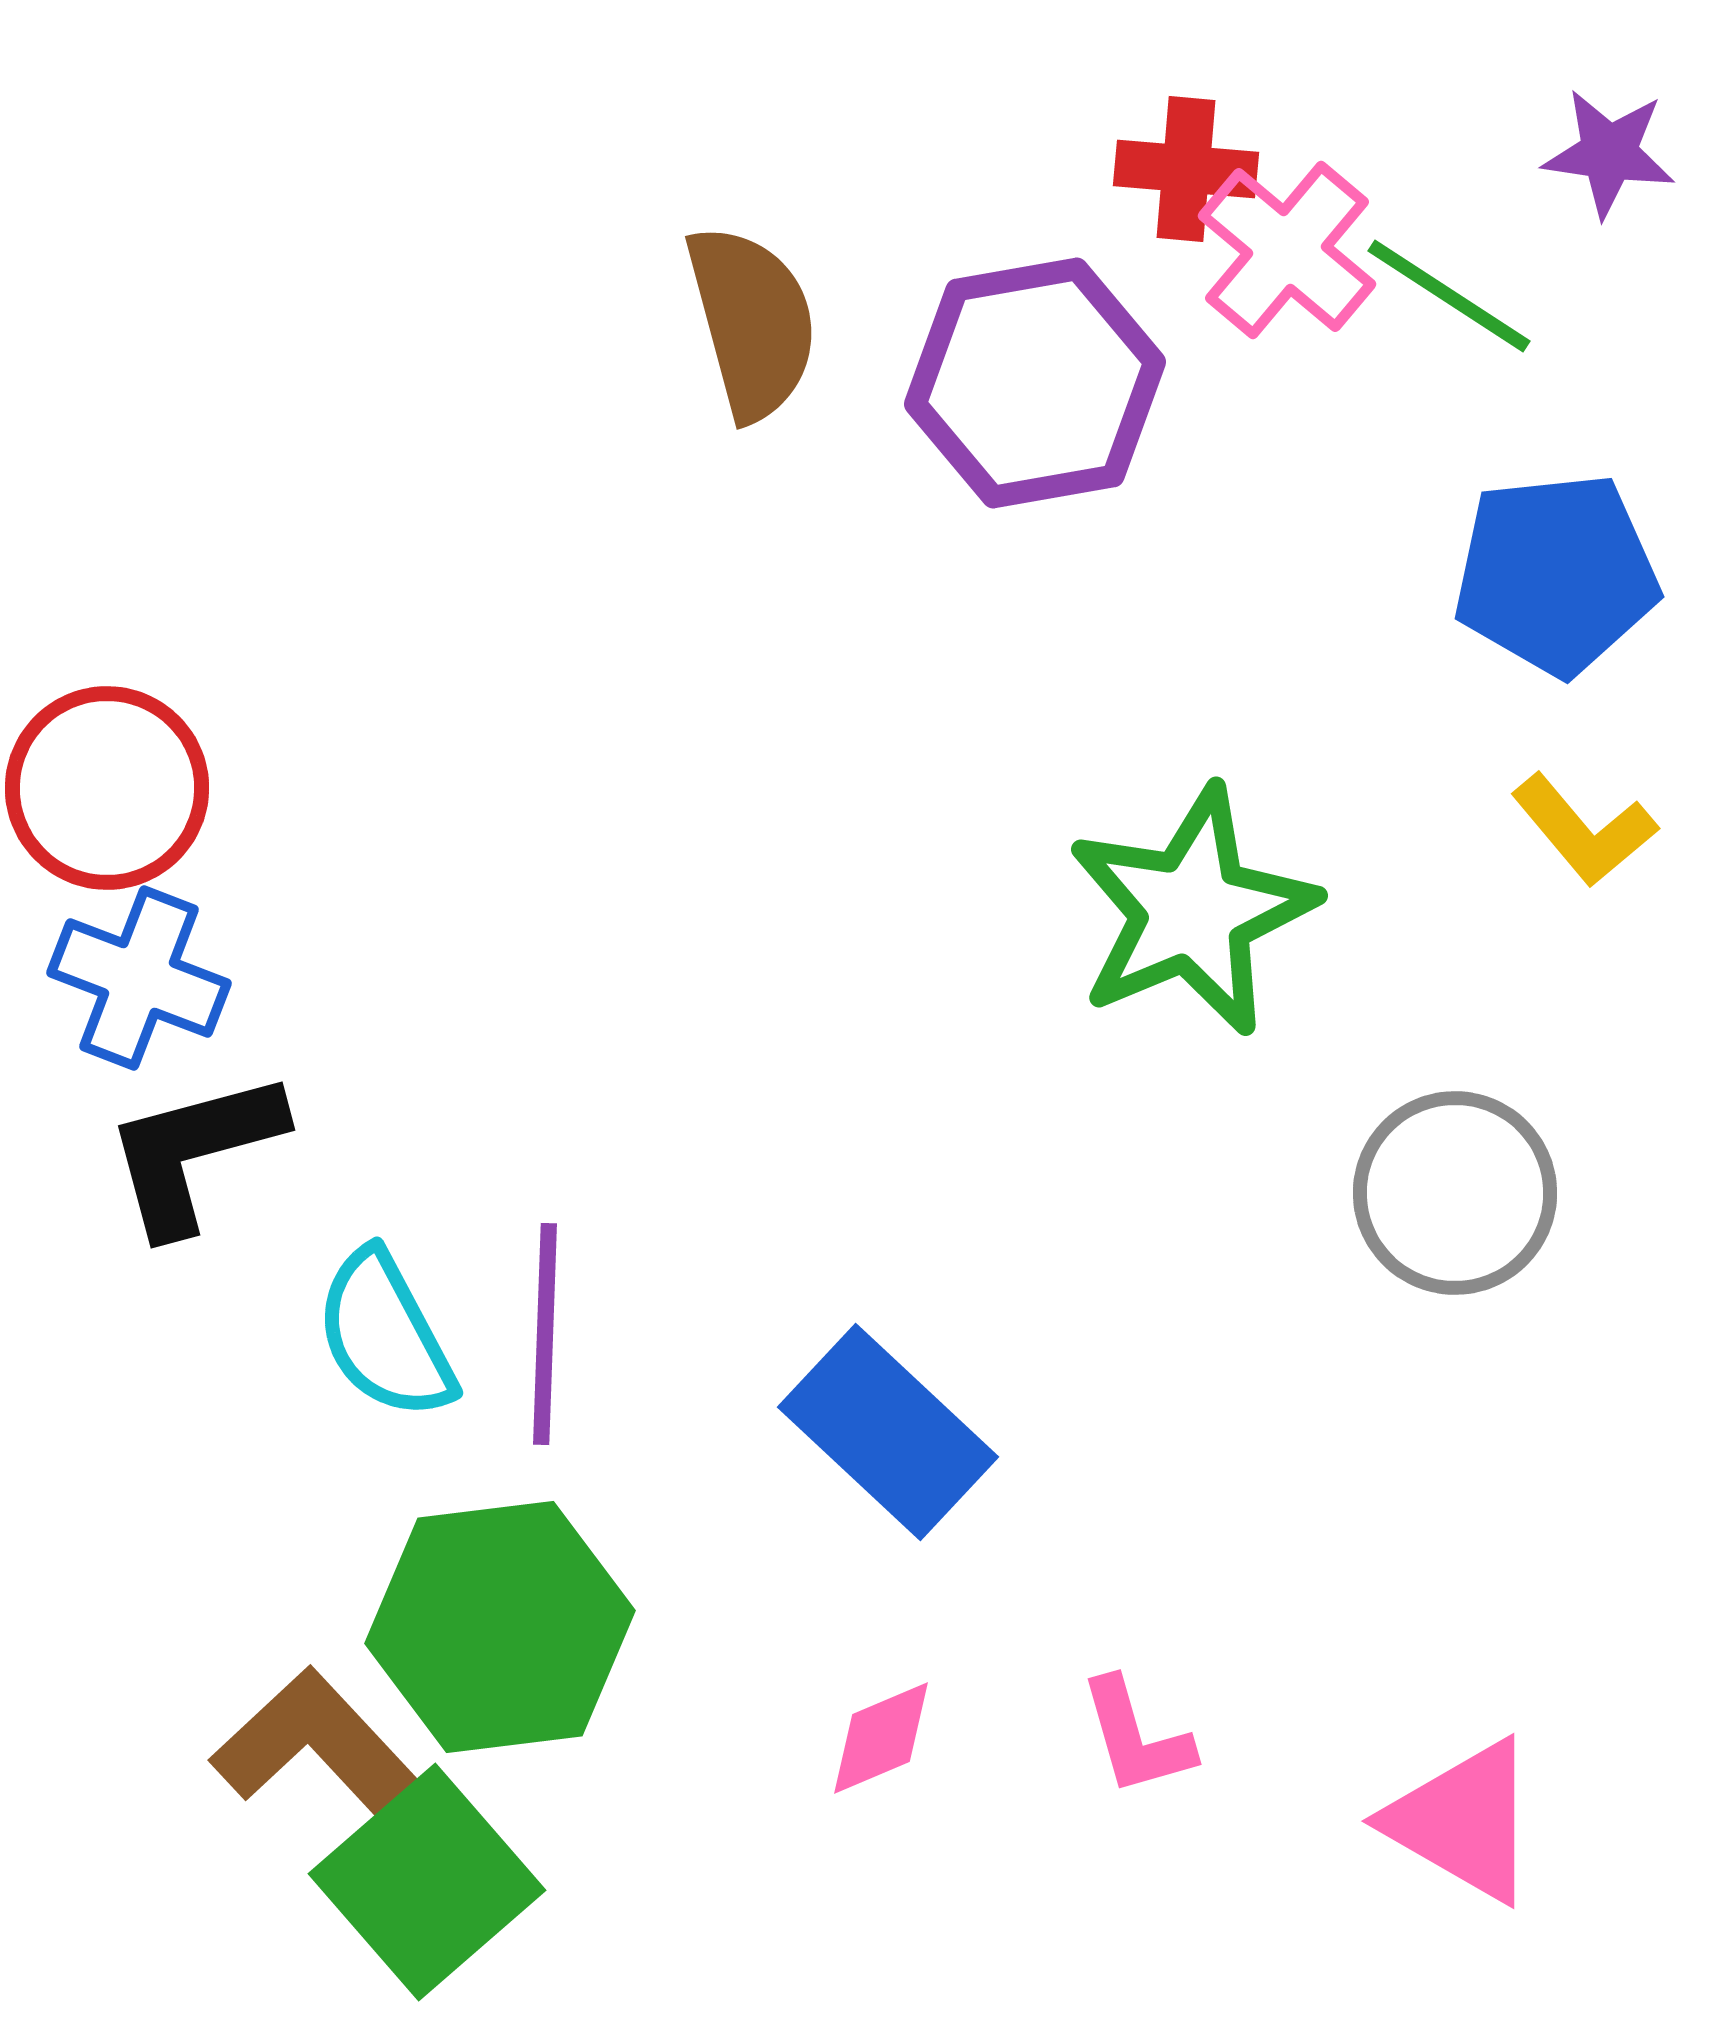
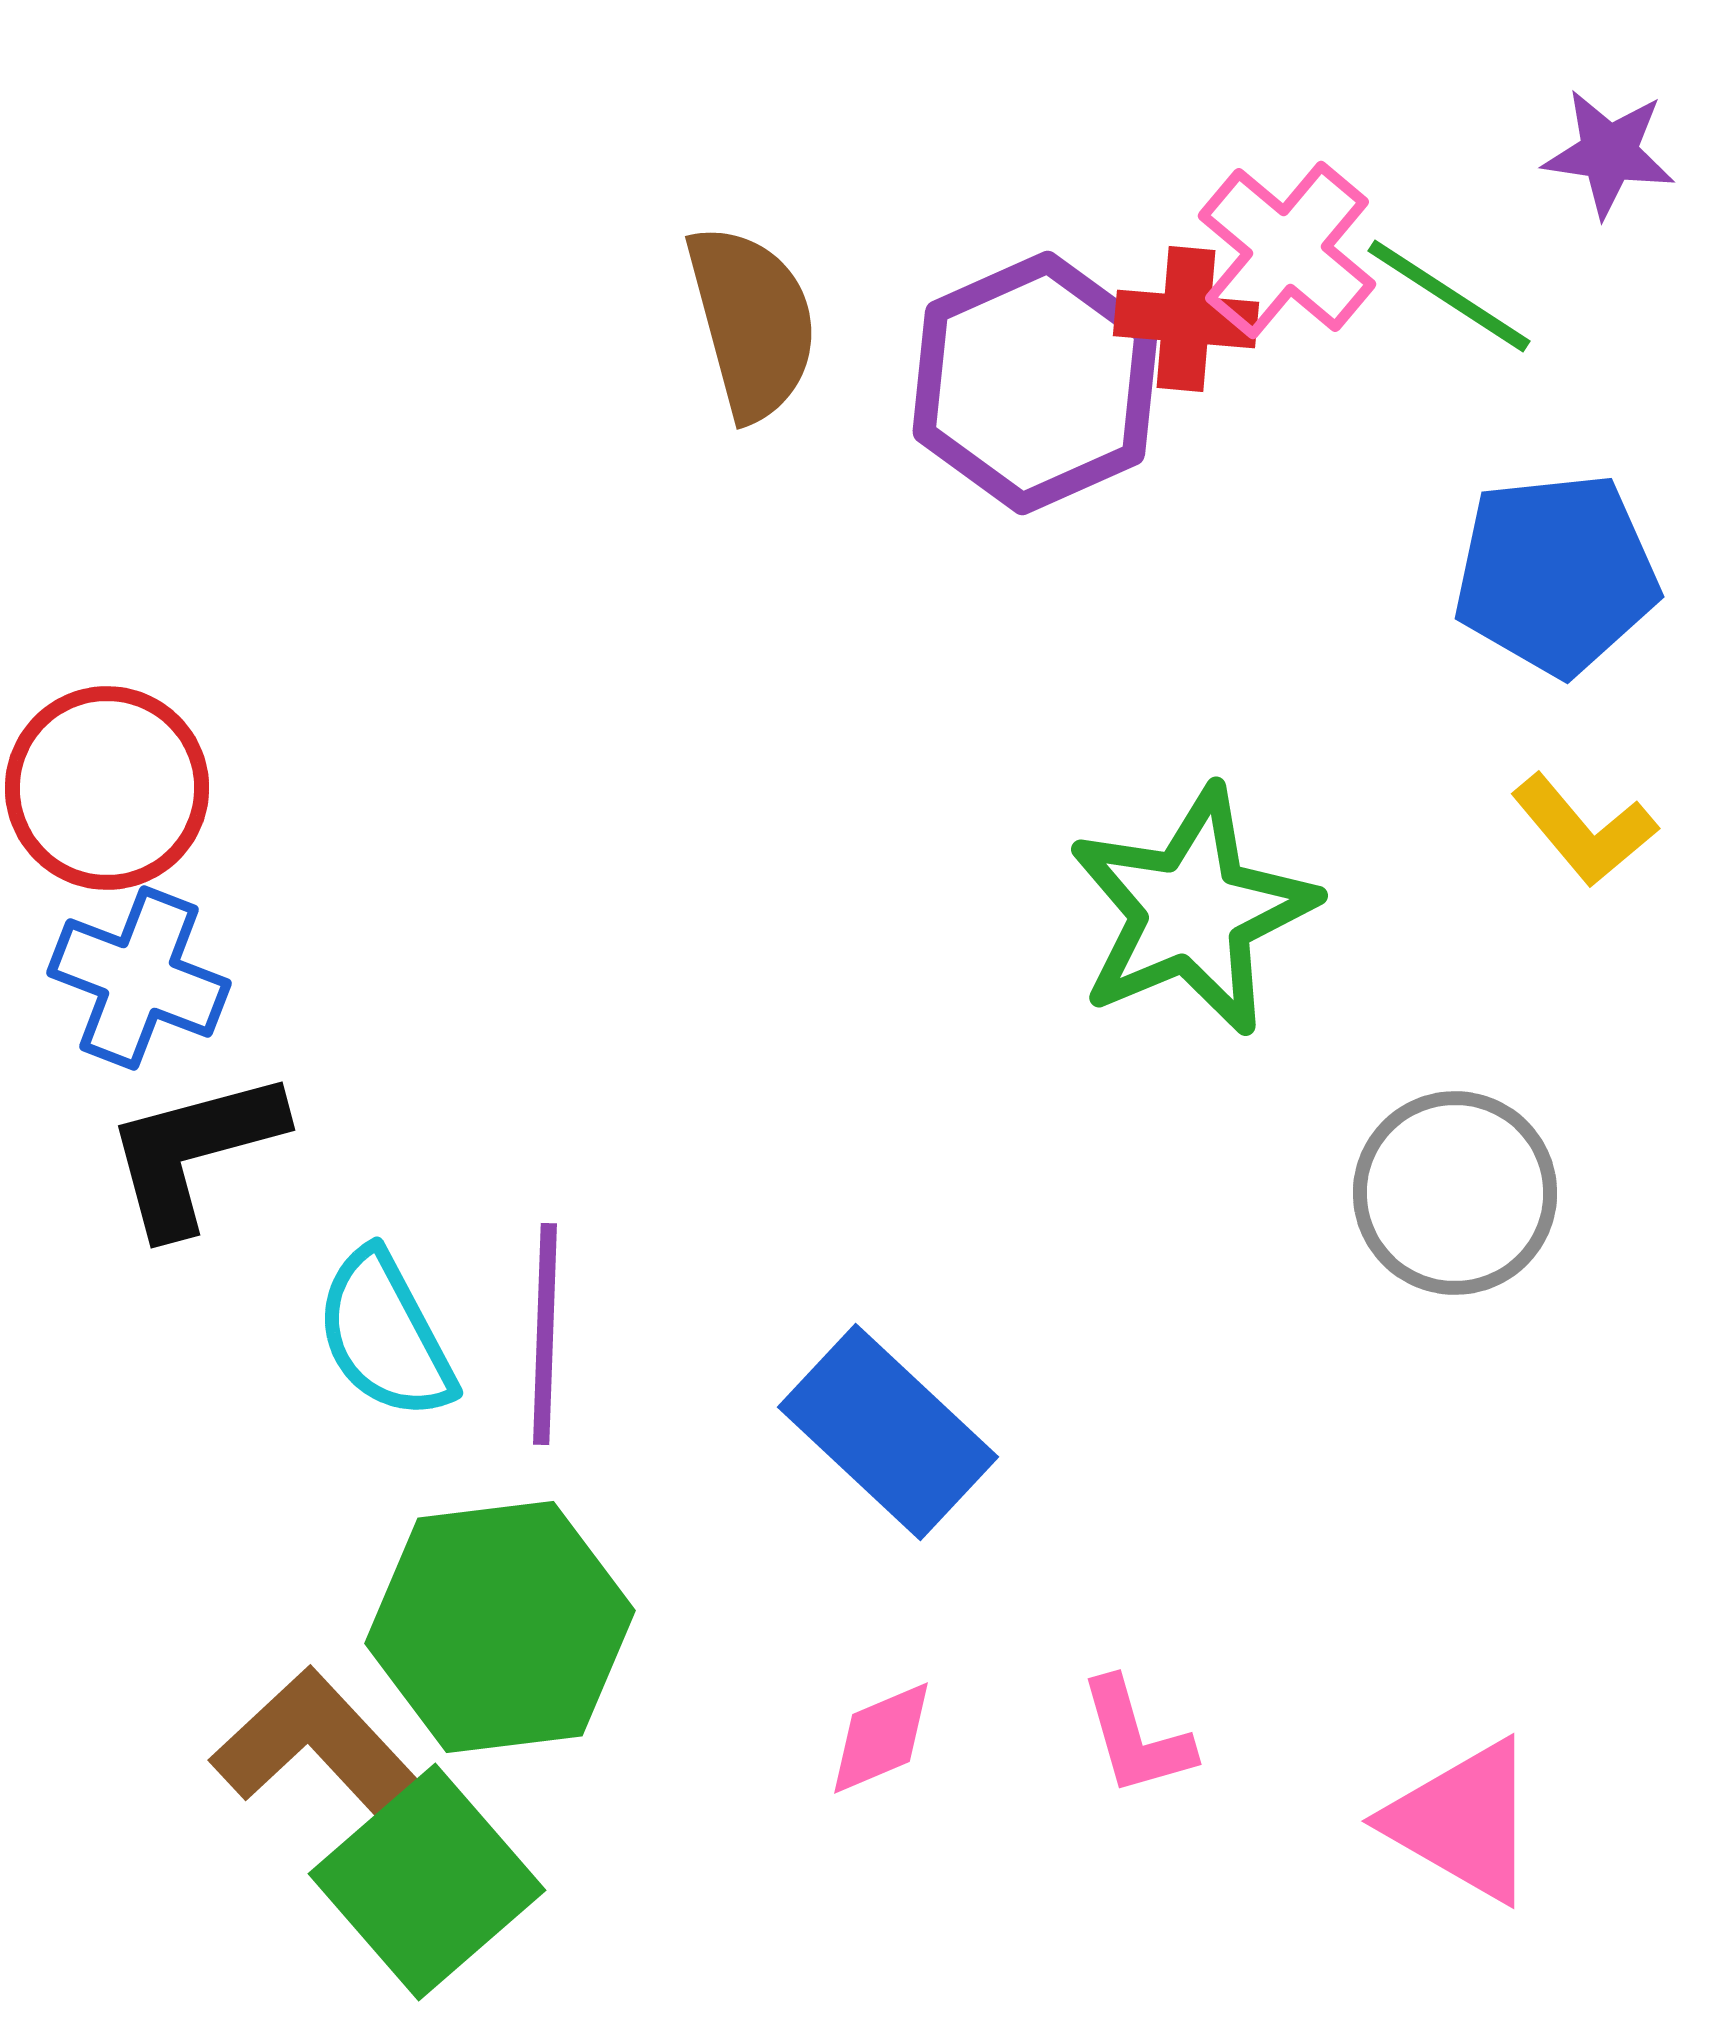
red cross: moved 150 px down
purple hexagon: rotated 14 degrees counterclockwise
